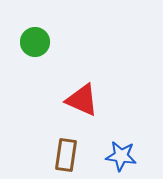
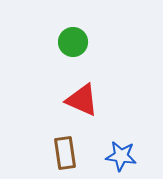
green circle: moved 38 px right
brown rectangle: moved 1 px left, 2 px up; rotated 16 degrees counterclockwise
